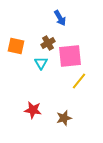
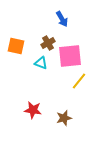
blue arrow: moved 2 px right, 1 px down
cyan triangle: rotated 40 degrees counterclockwise
